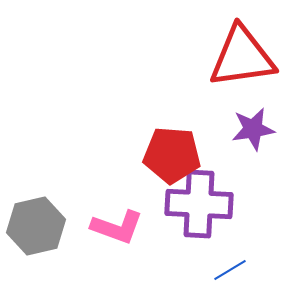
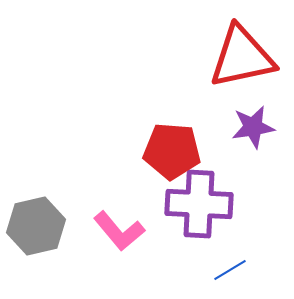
red triangle: rotated 4 degrees counterclockwise
purple star: moved 2 px up
red pentagon: moved 4 px up
pink L-shape: moved 2 px right, 4 px down; rotated 30 degrees clockwise
